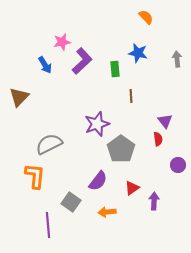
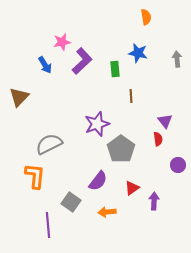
orange semicircle: rotated 35 degrees clockwise
